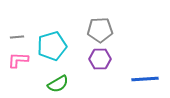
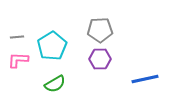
cyan pentagon: rotated 16 degrees counterclockwise
blue line: rotated 8 degrees counterclockwise
green semicircle: moved 3 px left
